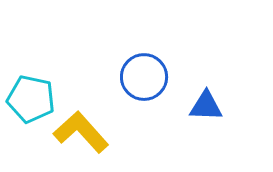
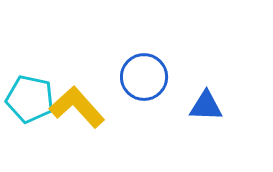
cyan pentagon: moved 1 px left
yellow L-shape: moved 4 px left, 25 px up
